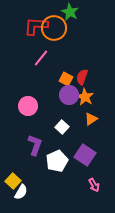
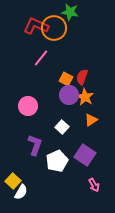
green star: rotated 18 degrees counterclockwise
red L-shape: rotated 20 degrees clockwise
orange triangle: moved 1 px down
